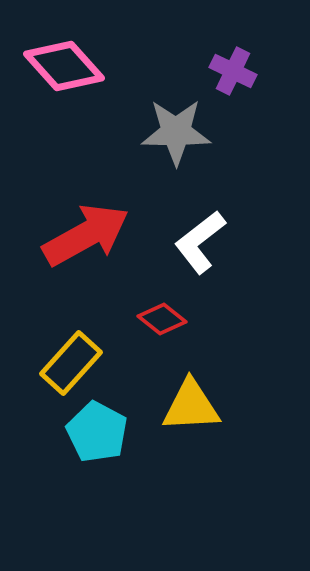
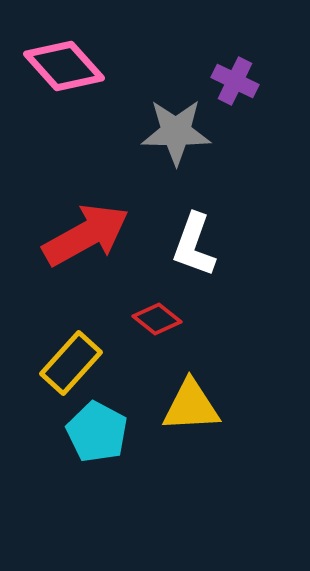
purple cross: moved 2 px right, 10 px down
white L-shape: moved 6 px left, 3 px down; rotated 32 degrees counterclockwise
red diamond: moved 5 px left
